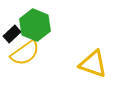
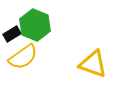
black rectangle: rotated 12 degrees clockwise
yellow semicircle: moved 2 px left, 4 px down
